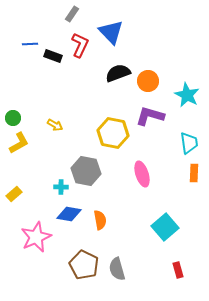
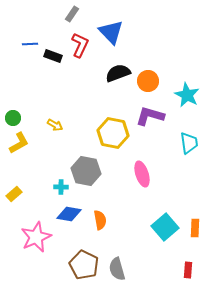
orange rectangle: moved 1 px right, 55 px down
red rectangle: moved 10 px right; rotated 21 degrees clockwise
